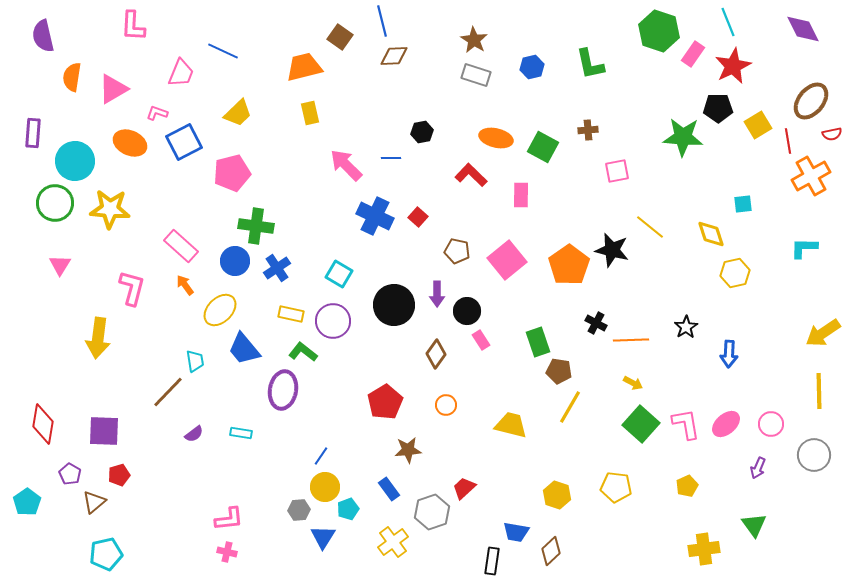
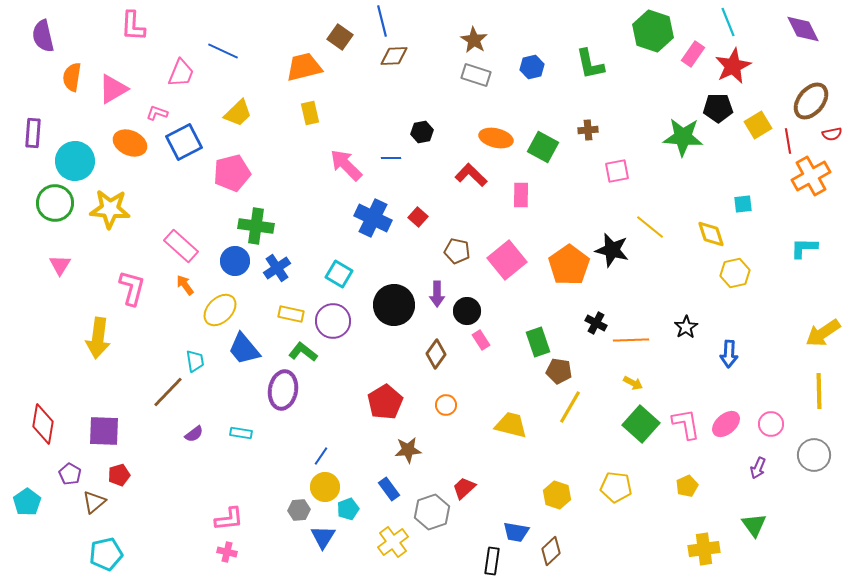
green hexagon at (659, 31): moved 6 px left
blue cross at (375, 216): moved 2 px left, 2 px down
